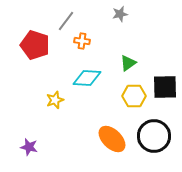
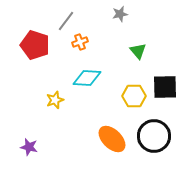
orange cross: moved 2 px left, 1 px down; rotated 28 degrees counterclockwise
green triangle: moved 10 px right, 12 px up; rotated 36 degrees counterclockwise
